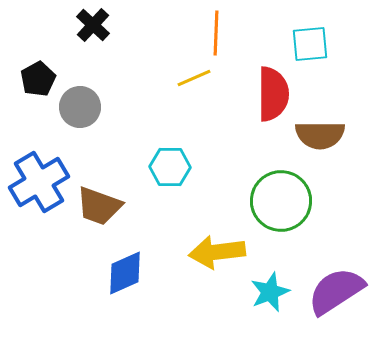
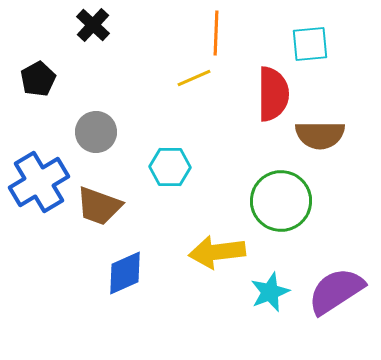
gray circle: moved 16 px right, 25 px down
